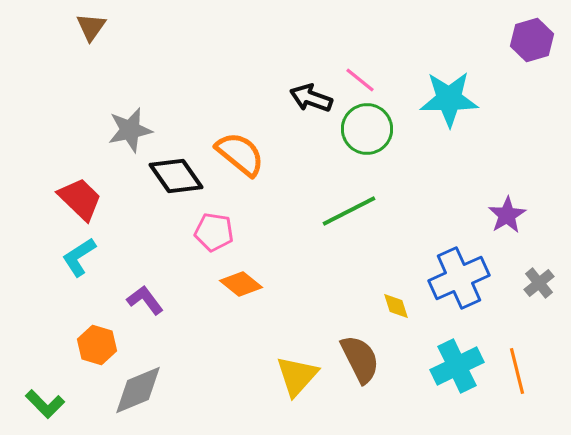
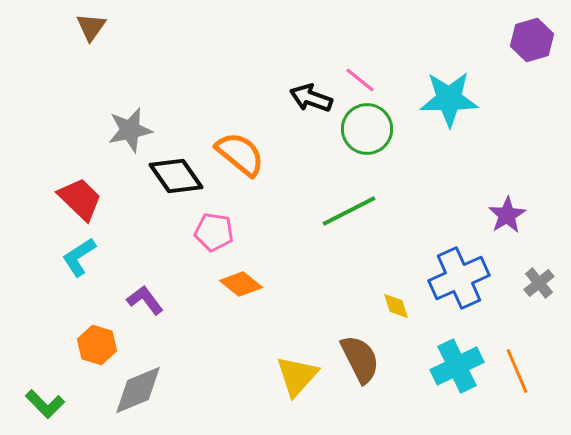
orange line: rotated 9 degrees counterclockwise
